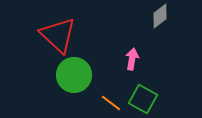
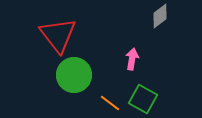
red triangle: rotated 9 degrees clockwise
orange line: moved 1 px left
